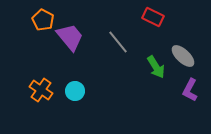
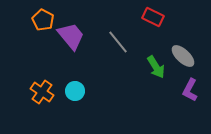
purple trapezoid: moved 1 px right, 1 px up
orange cross: moved 1 px right, 2 px down
